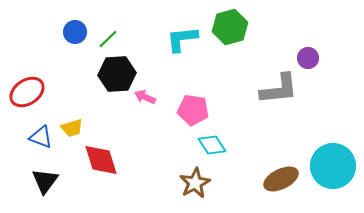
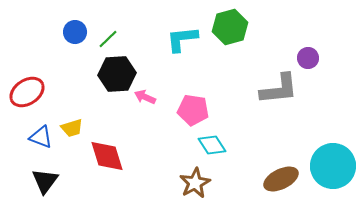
red diamond: moved 6 px right, 4 px up
